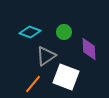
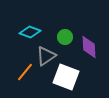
green circle: moved 1 px right, 5 px down
purple diamond: moved 2 px up
orange line: moved 8 px left, 12 px up
